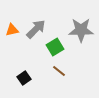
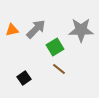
brown line: moved 2 px up
